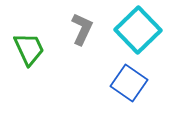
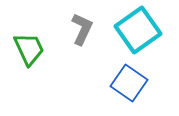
cyan square: rotated 9 degrees clockwise
